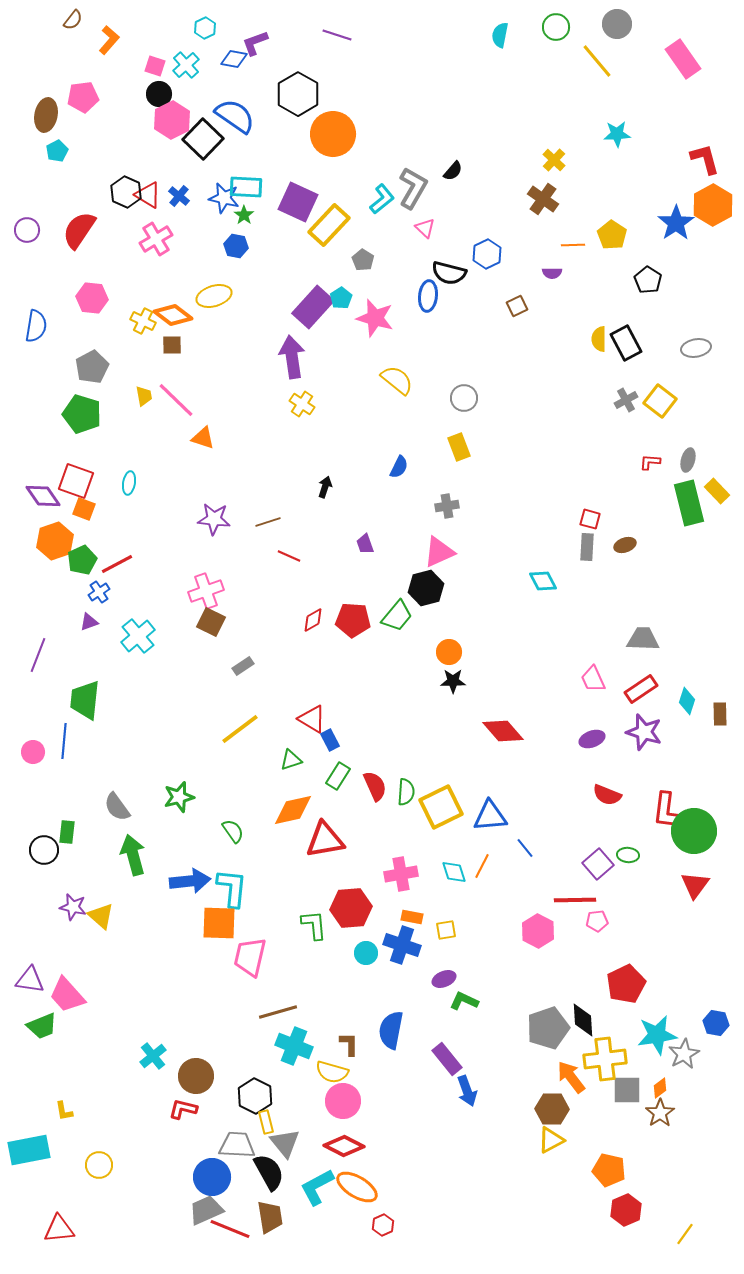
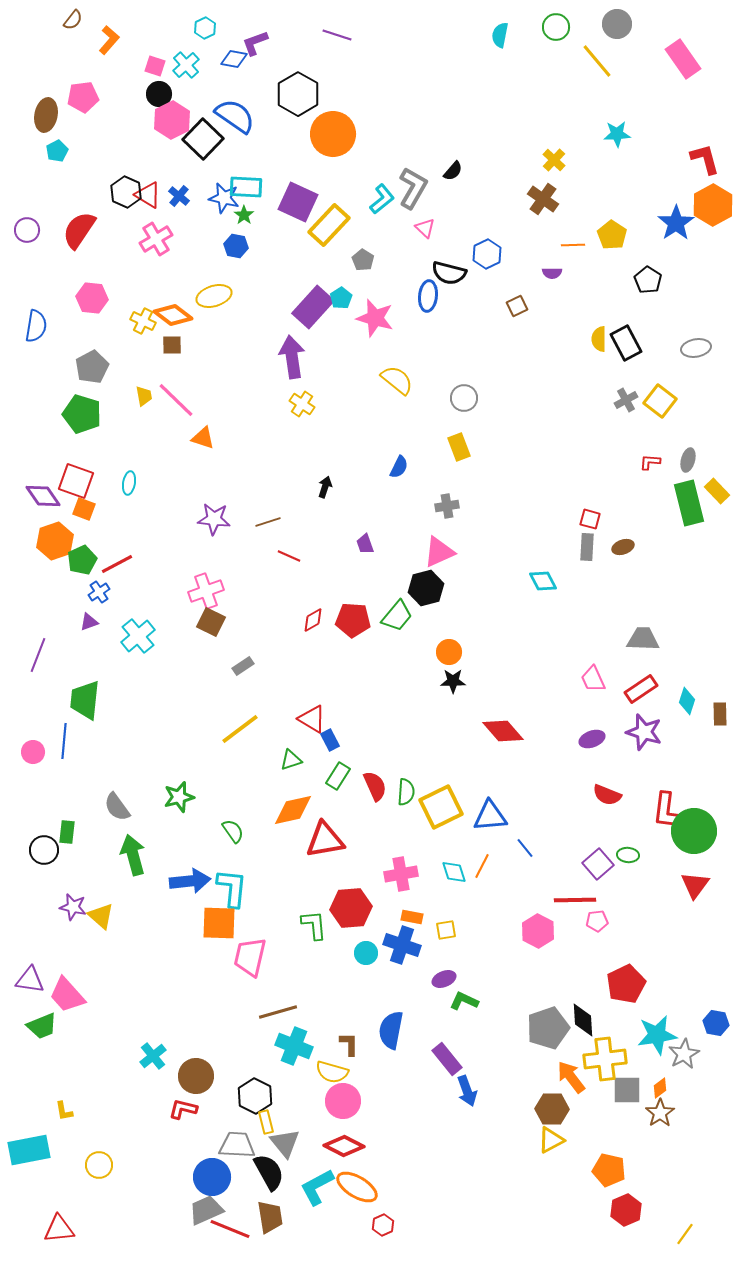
brown ellipse at (625, 545): moved 2 px left, 2 px down
